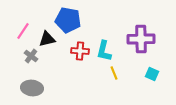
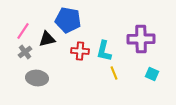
gray cross: moved 6 px left, 4 px up; rotated 16 degrees clockwise
gray ellipse: moved 5 px right, 10 px up
